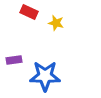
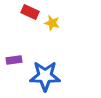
red rectangle: moved 1 px right
yellow star: moved 4 px left
